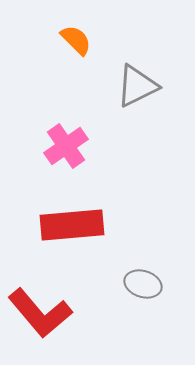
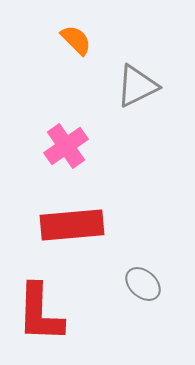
gray ellipse: rotated 24 degrees clockwise
red L-shape: rotated 42 degrees clockwise
